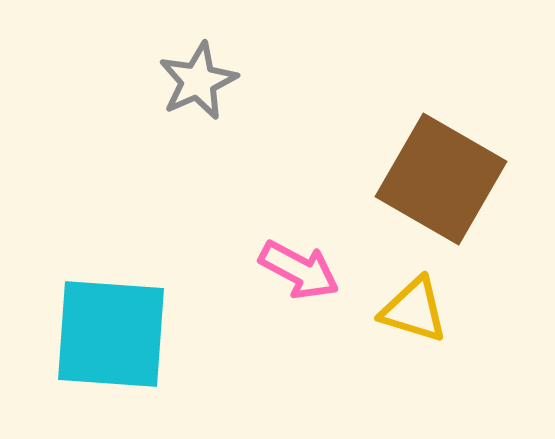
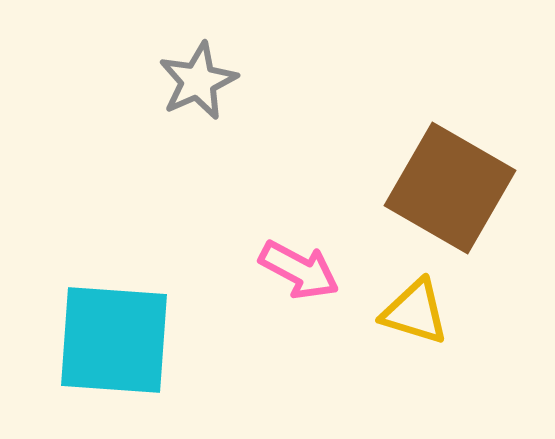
brown square: moved 9 px right, 9 px down
yellow triangle: moved 1 px right, 2 px down
cyan square: moved 3 px right, 6 px down
